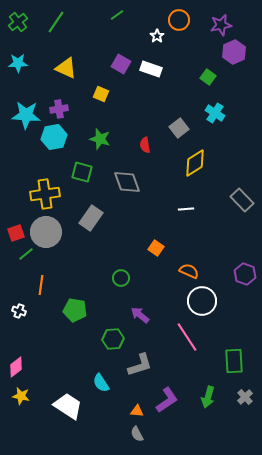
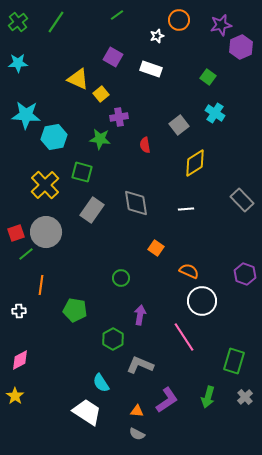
white star at (157, 36): rotated 16 degrees clockwise
purple hexagon at (234, 52): moved 7 px right, 5 px up
purple square at (121, 64): moved 8 px left, 7 px up
yellow triangle at (66, 68): moved 12 px right, 11 px down
yellow square at (101, 94): rotated 28 degrees clockwise
purple cross at (59, 109): moved 60 px right, 8 px down
gray square at (179, 128): moved 3 px up
green star at (100, 139): rotated 10 degrees counterclockwise
gray diamond at (127, 182): moved 9 px right, 21 px down; rotated 12 degrees clockwise
yellow cross at (45, 194): moved 9 px up; rotated 36 degrees counterclockwise
gray rectangle at (91, 218): moved 1 px right, 8 px up
white cross at (19, 311): rotated 24 degrees counterclockwise
purple arrow at (140, 315): rotated 60 degrees clockwise
pink line at (187, 337): moved 3 px left
green hexagon at (113, 339): rotated 25 degrees counterclockwise
green rectangle at (234, 361): rotated 20 degrees clockwise
gray L-shape at (140, 365): rotated 140 degrees counterclockwise
pink diamond at (16, 367): moved 4 px right, 7 px up; rotated 10 degrees clockwise
yellow star at (21, 396): moved 6 px left; rotated 24 degrees clockwise
white trapezoid at (68, 406): moved 19 px right, 6 px down
gray semicircle at (137, 434): rotated 35 degrees counterclockwise
